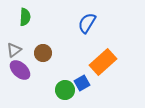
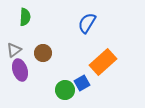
purple ellipse: rotated 30 degrees clockwise
